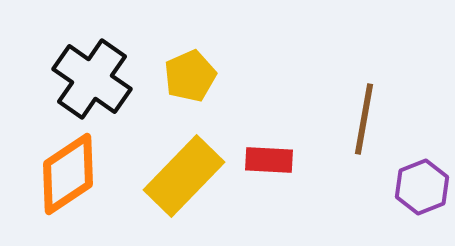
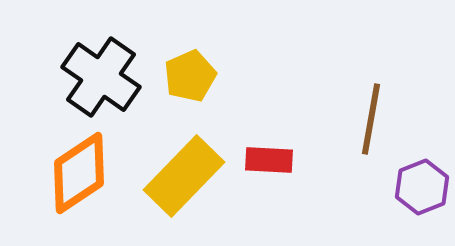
black cross: moved 9 px right, 2 px up
brown line: moved 7 px right
orange diamond: moved 11 px right, 1 px up
